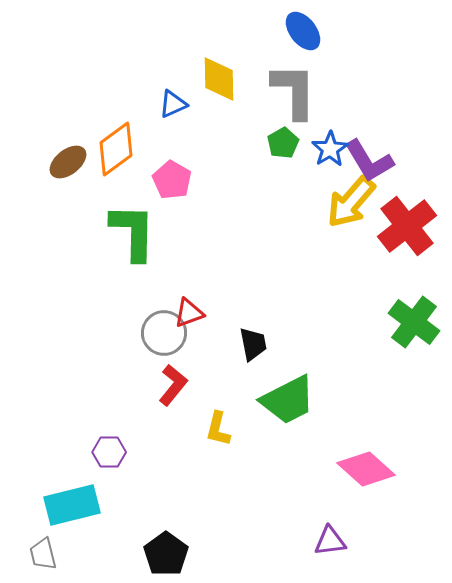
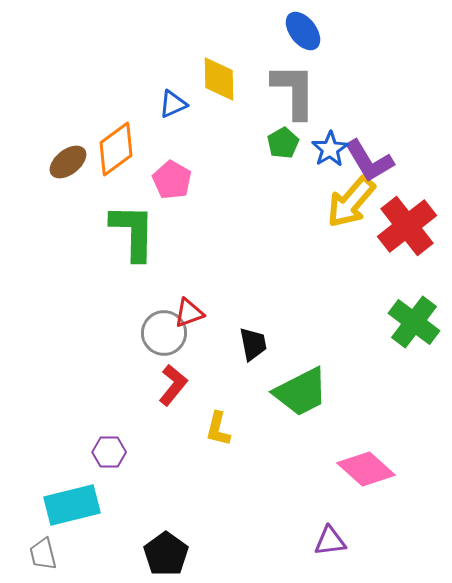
green trapezoid: moved 13 px right, 8 px up
